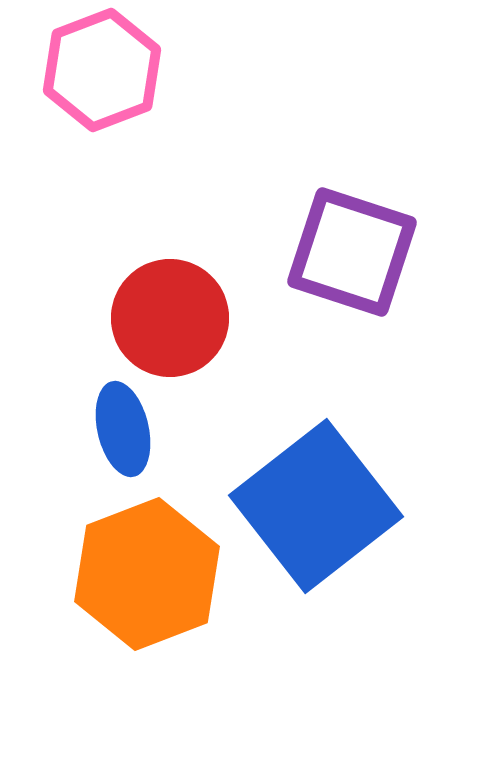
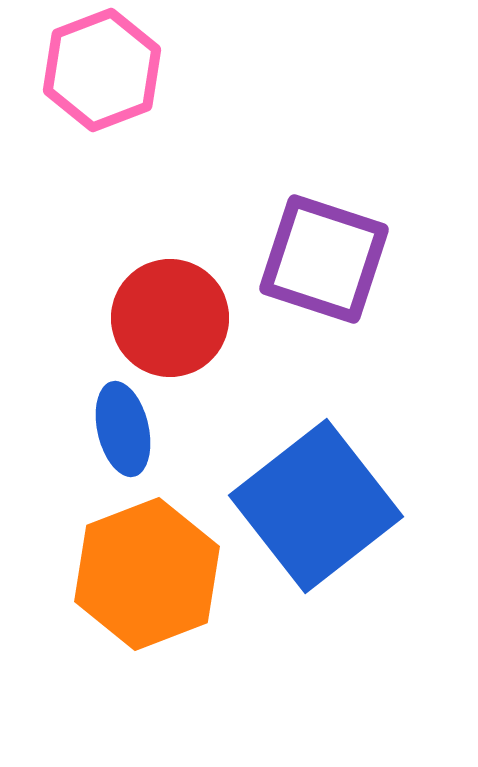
purple square: moved 28 px left, 7 px down
